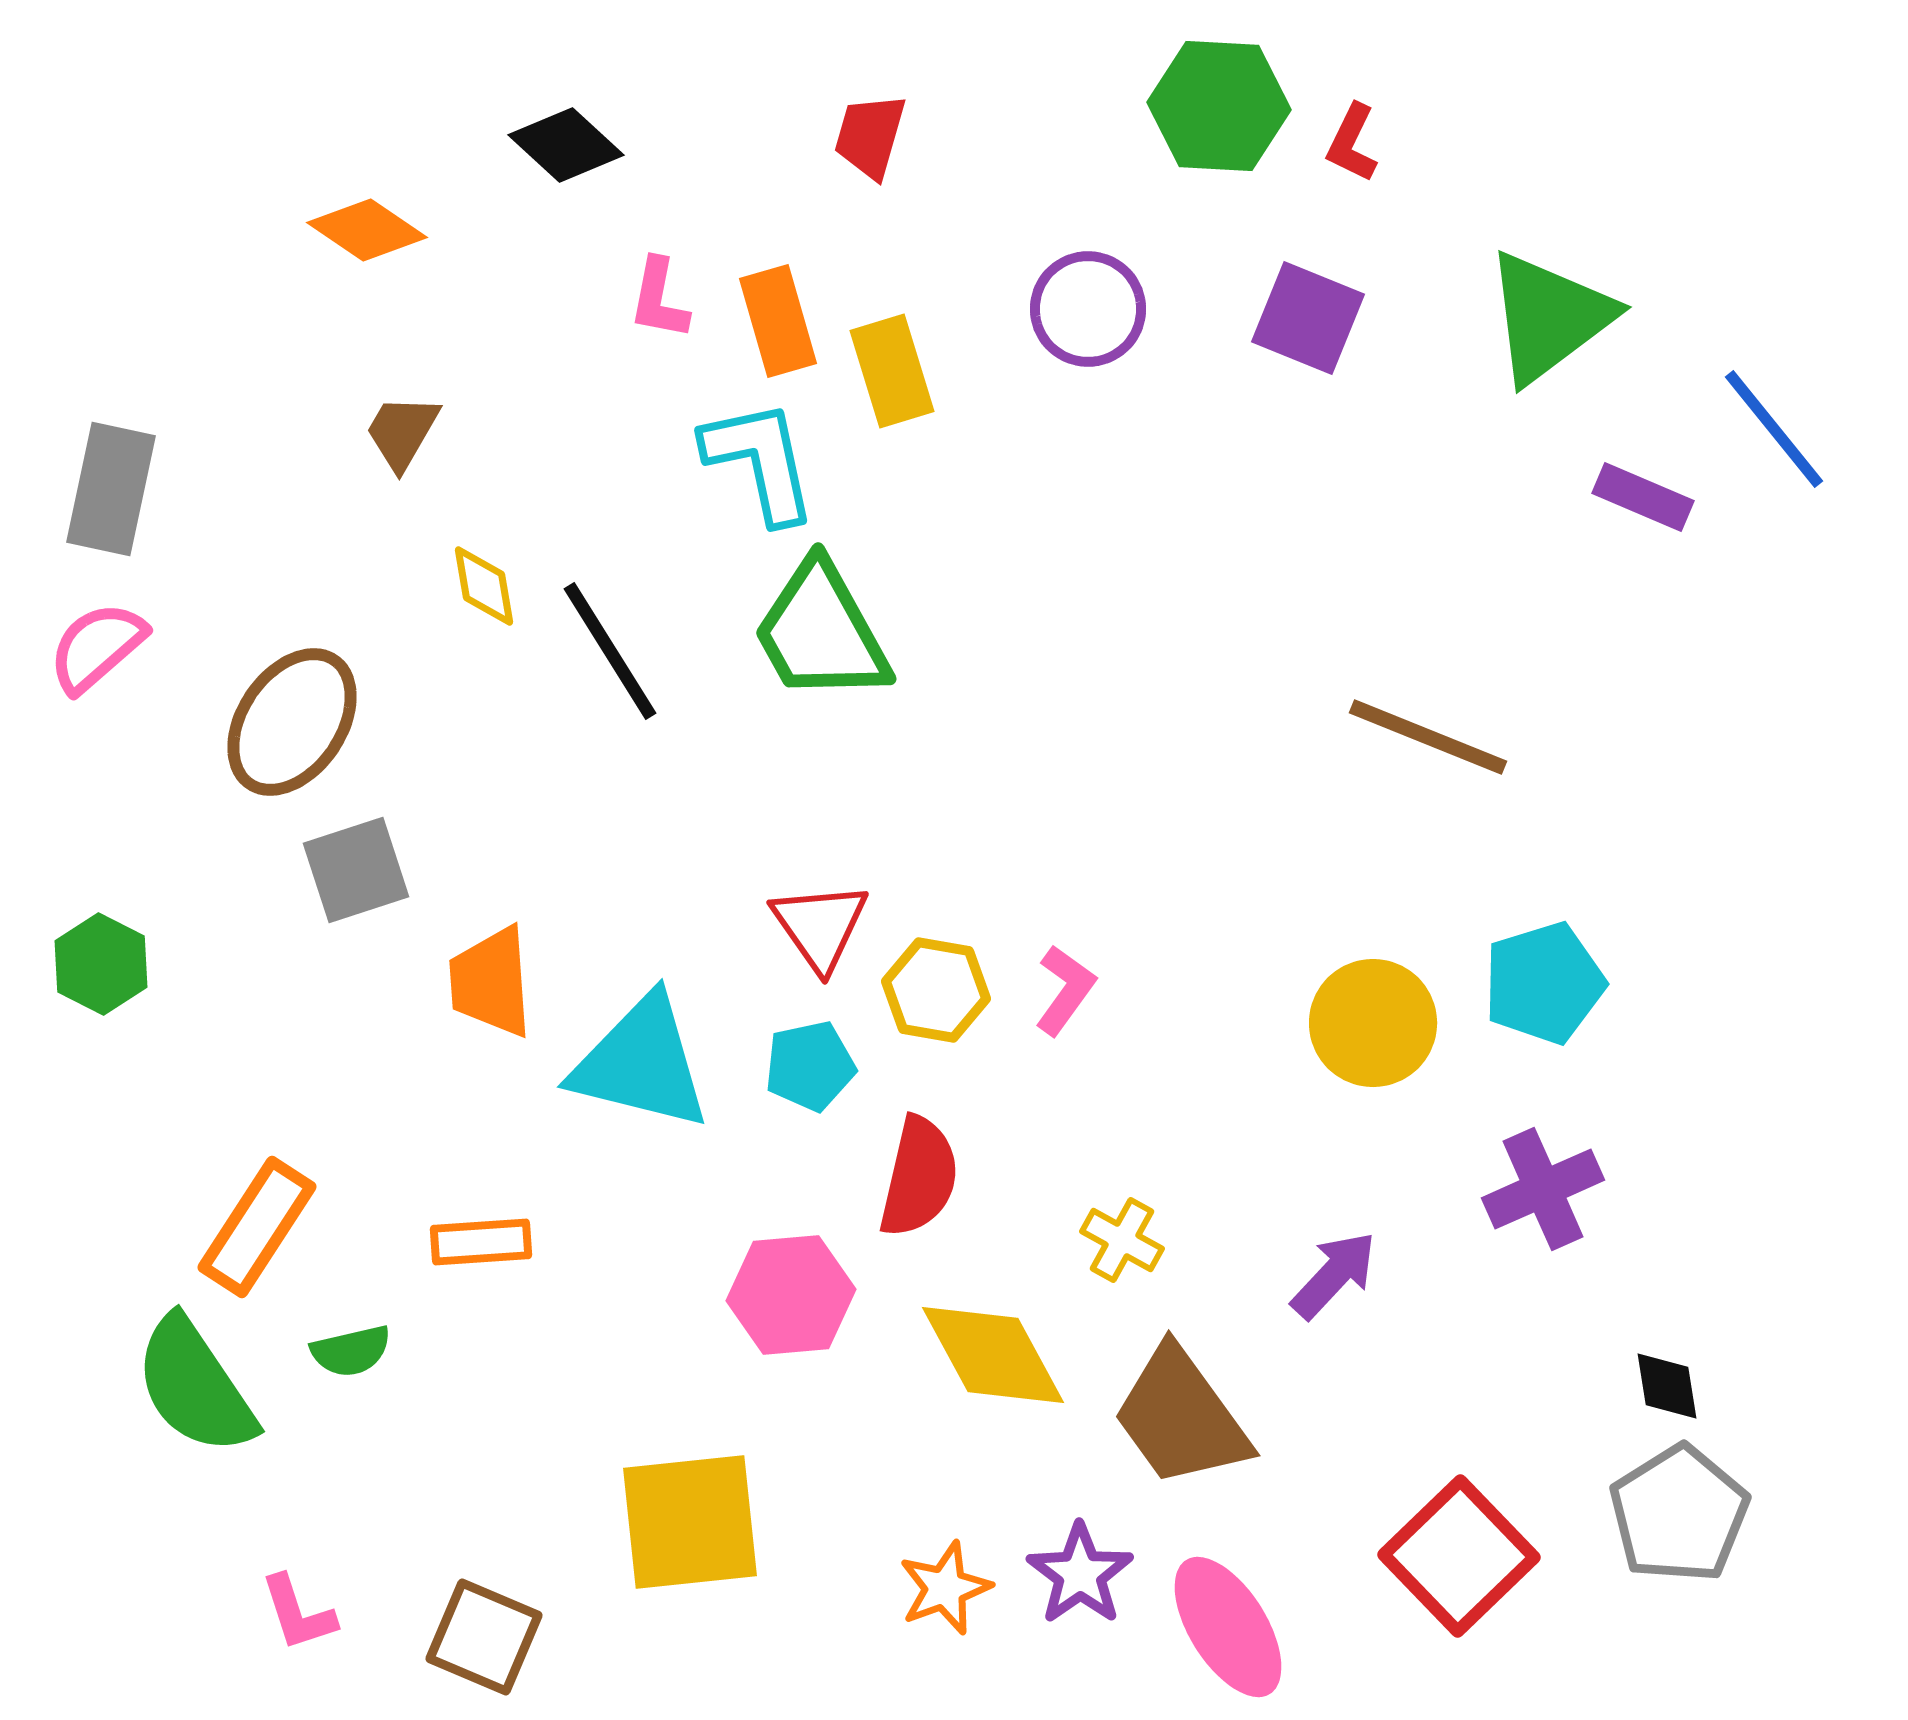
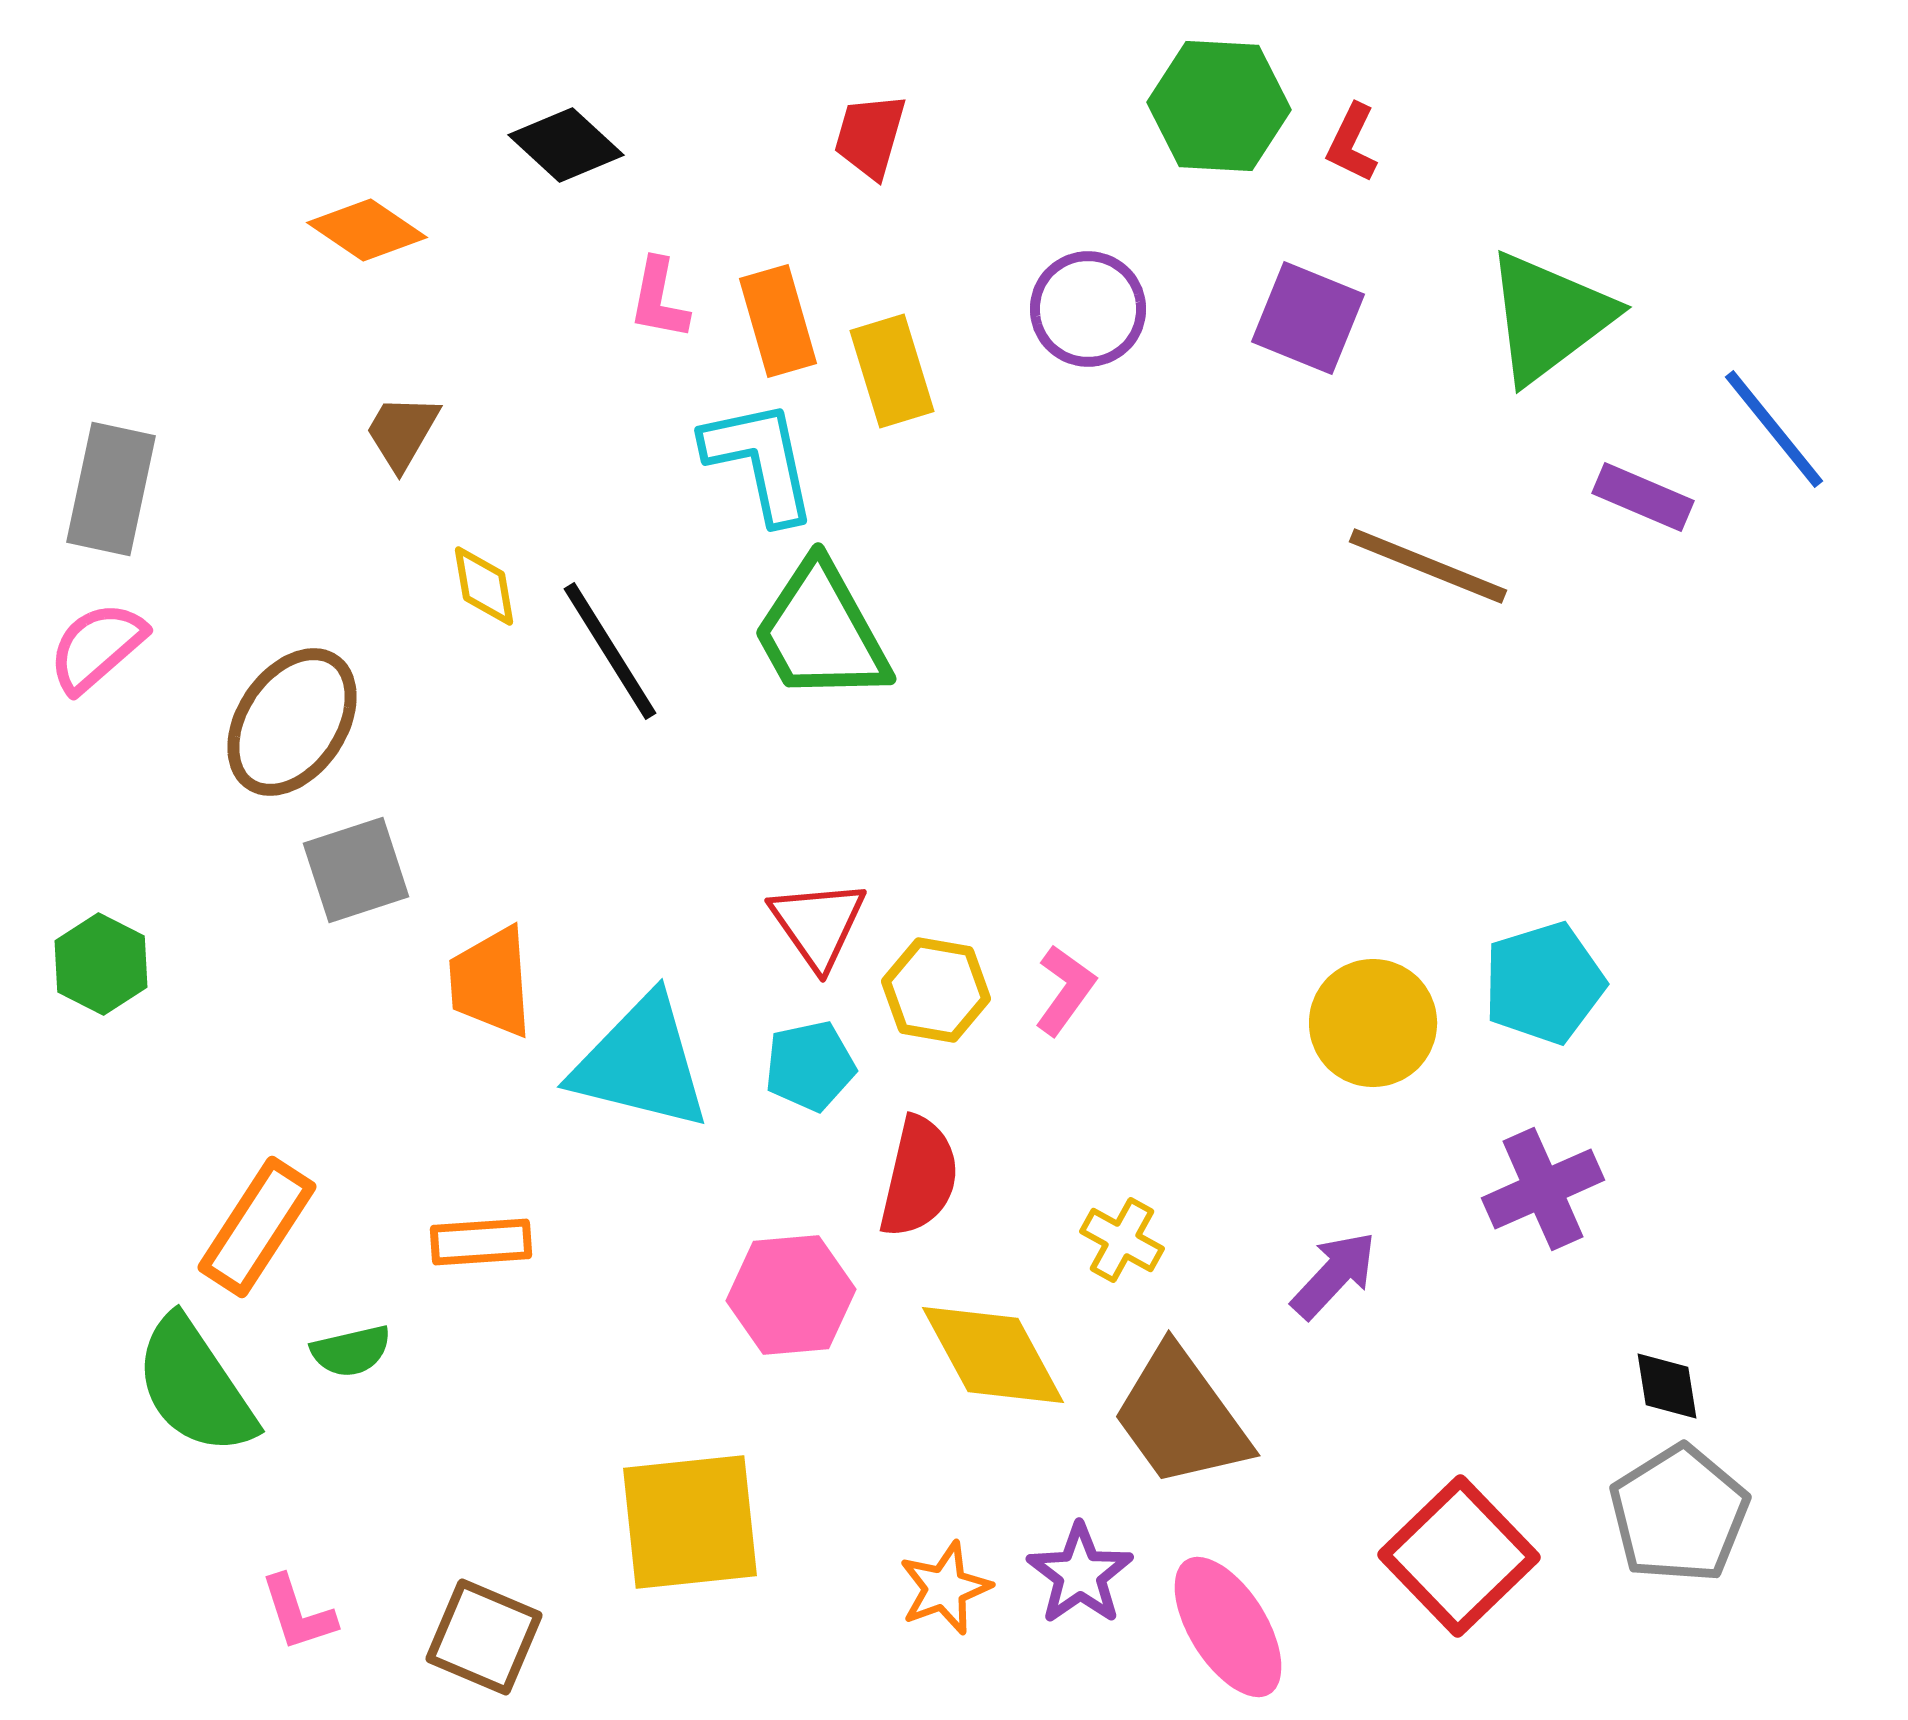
brown line at (1428, 737): moved 171 px up
red triangle at (820, 926): moved 2 px left, 2 px up
